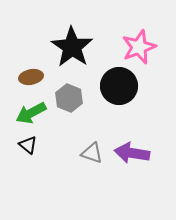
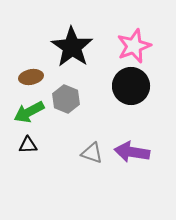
pink star: moved 5 px left, 1 px up
black circle: moved 12 px right
gray hexagon: moved 3 px left, 1 px down
green arrow: moved 2 px left, 1 px up
black triangle: rotated 42 degrees counterclockwise
purple arrow: moved 1 px up
